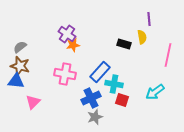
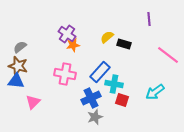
yellow semicircle: moved 35 px left; rotated 120 degrees counterclockwise
pink line: rotated 65 degrees counterclockwise
brown star: moved 2 px left
